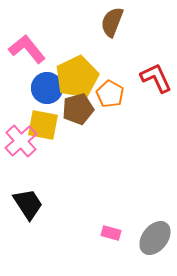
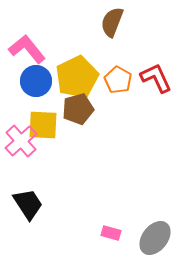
blue circle: moved 11 px left, 7 px up
orange pentagon: moved 8 px right, 14 px up
yellow square: rotated 8 degrees counterclockwise
